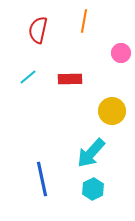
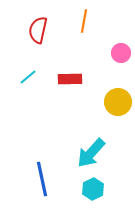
yellow circle: moved 6 px right, 9 px up
